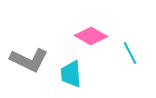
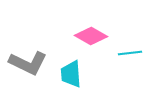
cyan line: rotated 70 degrees counterclockwise
gray L-shape: moved 1 px left, 3 px down
